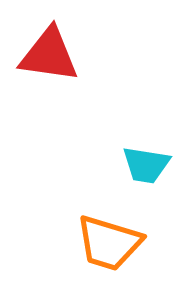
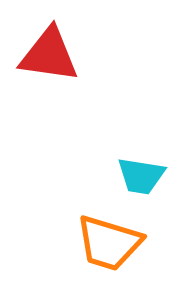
cyan trapezoid: moved 5 px left, 11 px down
